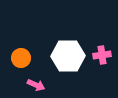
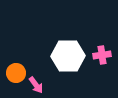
orange circle: moved 5 px left, 15 px down
pink arrow: rotated 30 degrees clockwise
